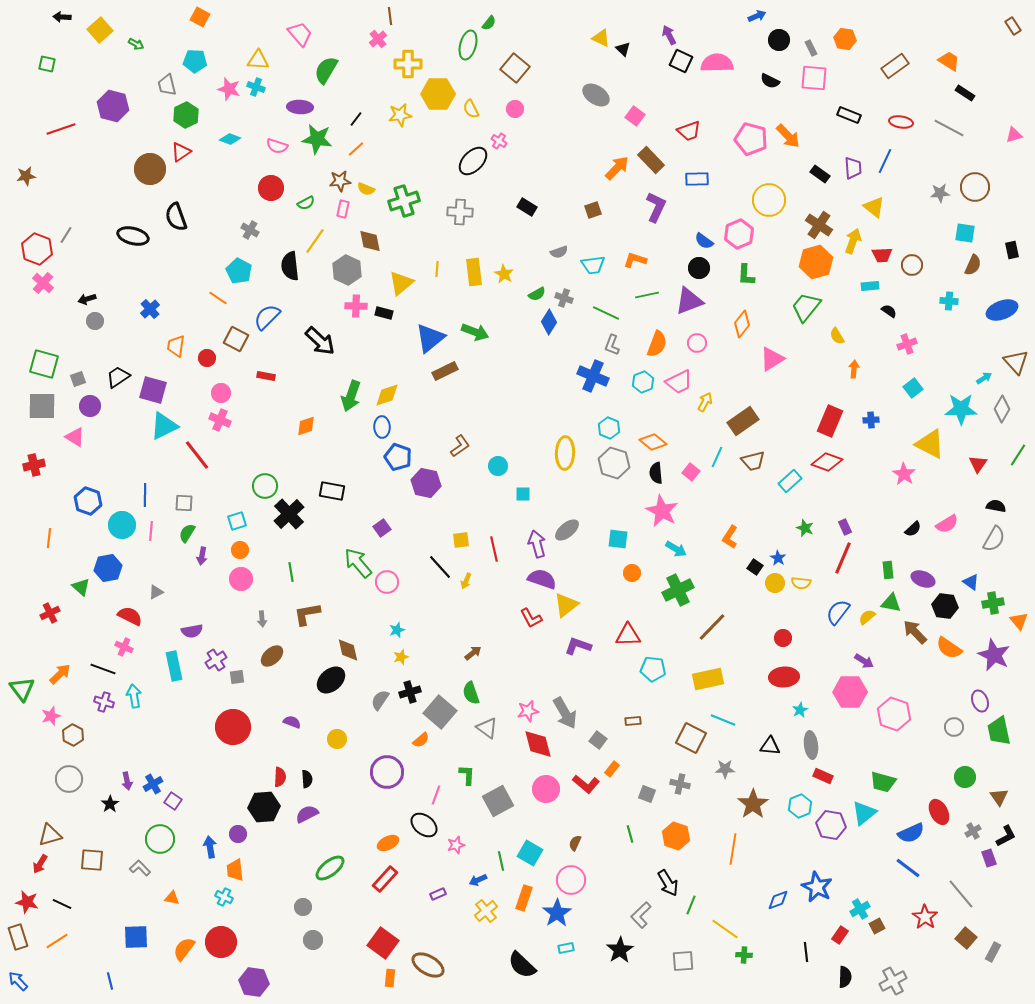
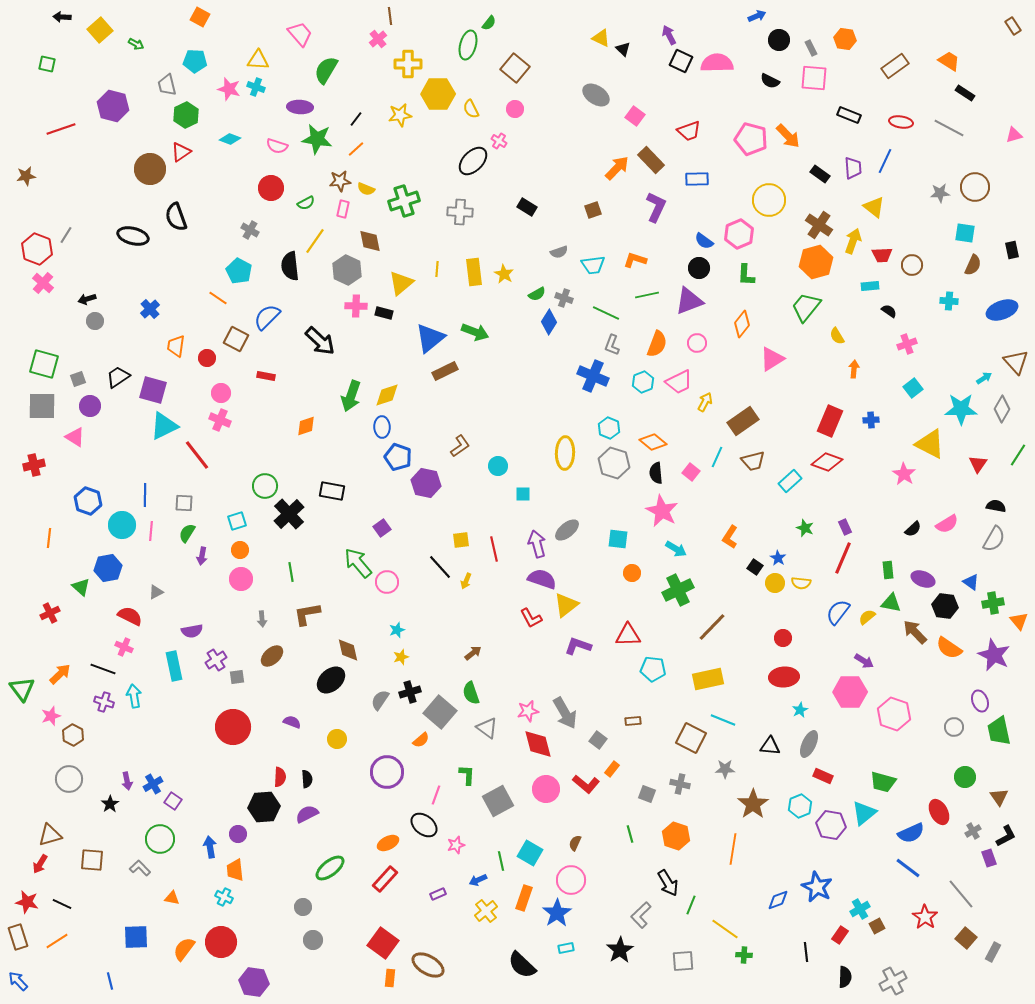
gray ellipse at (811, 745): moved 2 px left, 1 px up; rotated 32 degrees clockwise
